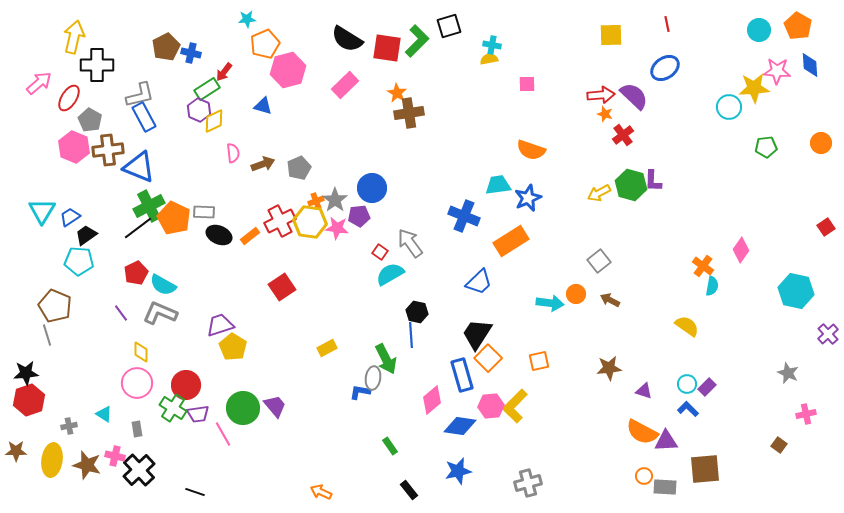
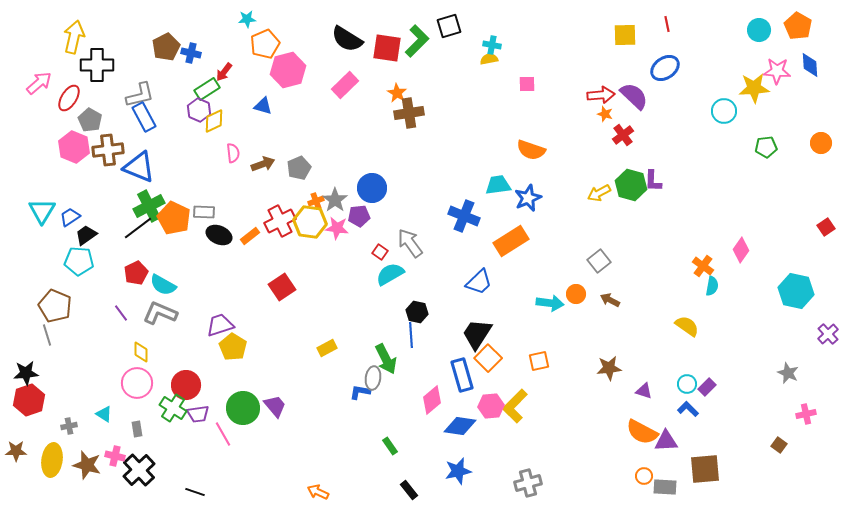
yellow square at (611, 35): moved 14 px right
cyan circle at (729, 107): moved 5 px left, 4 px down
orange arrow at (321, 492): moved 3 px left
